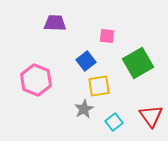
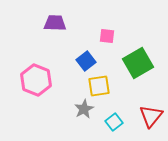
red triangle: rotated 15 degrees clockwise
